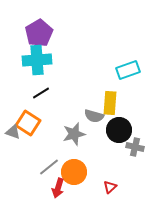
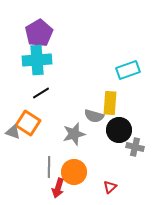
gray line: rotated 50 degrees counterclockwise
